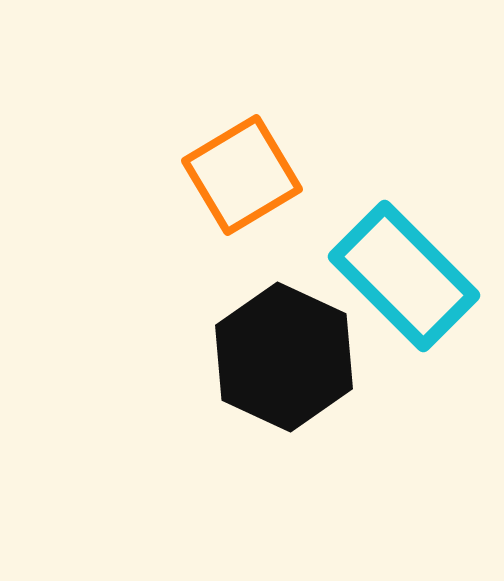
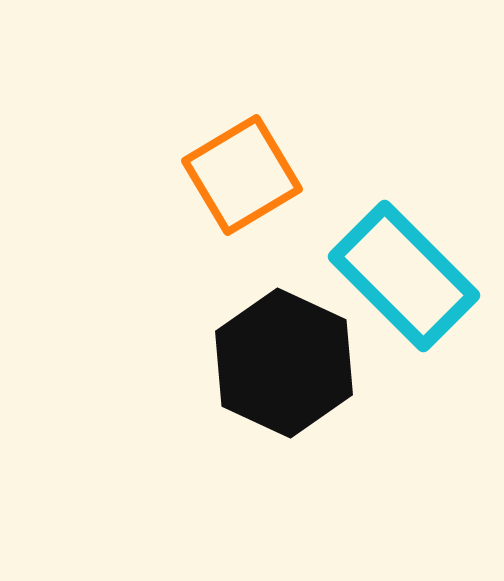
black hexagon: moved 6 px down
